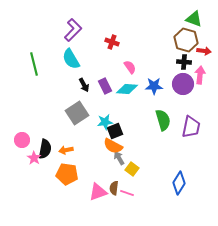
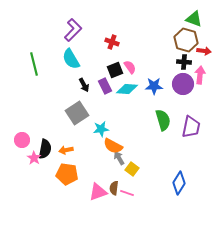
cyan star: moved 4 px left, 7 px down
black square: moved 61 px up
